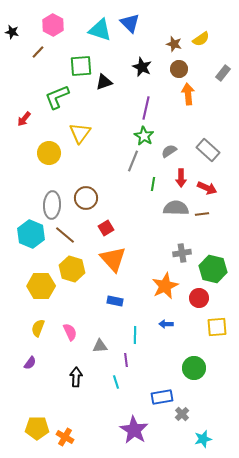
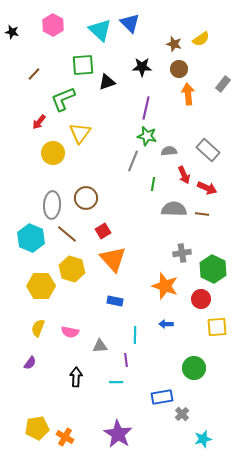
cyan triangle at (100, 30): rotated 25 degrees clockwise
brown line at (38, 52): moved 4 px left, 22 px down
green square at (81, 66): moved 2 px right, 1 px up
black star at (142, 67): rotated 24 degrees counterclockwise
gray rectangle at (223, 73): moved 11 px down
black triangle at (104, 82): moved 3 px right
green L-shape at (57, 97): moved 6 px right, 2 px down
red arrow at (24, 119): moved 15 px right, 3 px down
green star at (144, 136): moved 3 px right; rotated 18 degrees counterclockwise
gray semicircle at (169, 151): rotated 28 degrees clockwise
yellow circle at (49, 153): moved 4 px right
red arrow at (181, 178): moved 3 px right, 3 px up; rotated 24 degrees counterclockwise
gray semicircle at (176, 208): moved 2 px left, 1 px down
brown line at (202, 214): rotated 16 degrees clockwise
red square at (106, 228): moved 3 px left, 3 px down
cyan hexagon at (31, 234): moved 4 px down
brown line at (65, 235): moved 2 px right, 1 px up
green hexagon at (213, 269): rotated 12 degrees clockwise
orange star at (165, 286): rotated 28 degrees counterclockwise
red circle at (199, 298): moved 2 px right, 1 px down
pink semicircle at (70, 332): rotated 126 degrees clockwise
cyan line at (116, 382): rotated 72 degrees counterclockwise
yellow pentagon at (37, 428): rotated 10 degrees counterclockwise
purple star at (134, 430): moved 16 px left, 4 px down
